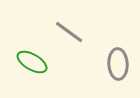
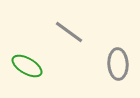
green ellipse: moved 5 px left, 4 px down
